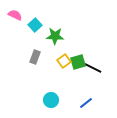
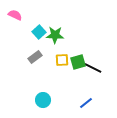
cyan square: moved 4 px right, 7 px down
green star: moved 1 px up
gray rectangle: rotated 32 degrees clockwise
yellow square: moved 2 px left, 1 px up; rotated 32 degrees clockwise
cyan circle: moved 8 px left
